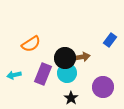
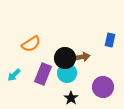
blue rectangle: rotated 24 degrees counterclockwise
cyan arrow: rotated 32 degrees counterclockwise
